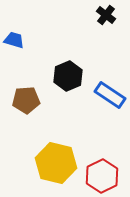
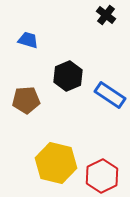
blue trapezoid: moved 14 px right
